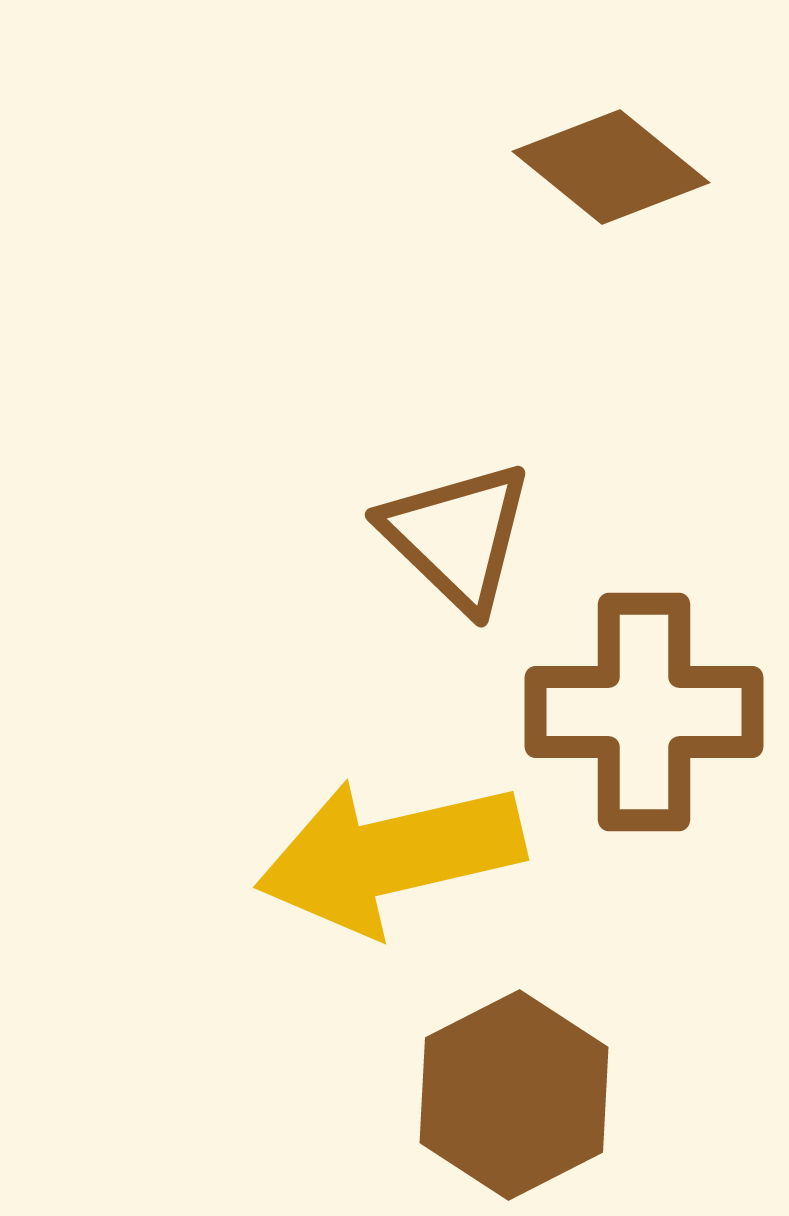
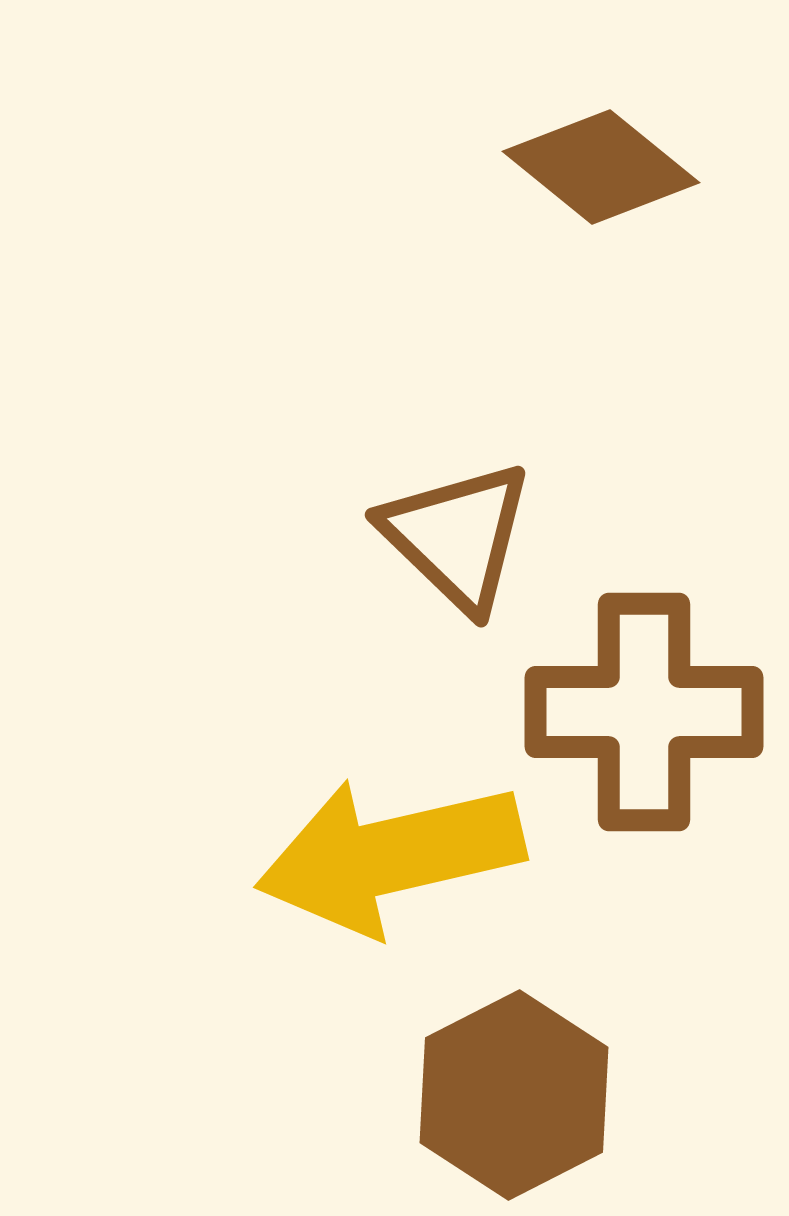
brown diamond: moved 10 px left
